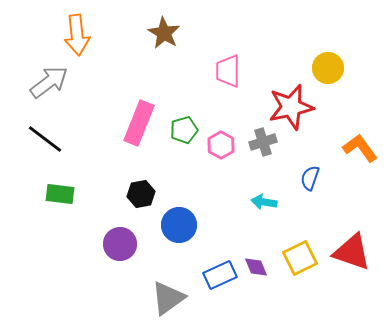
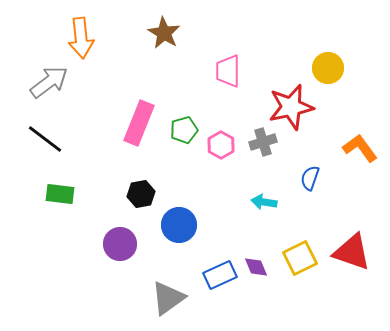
orange arrow: moved 4 px right, 3 px down
